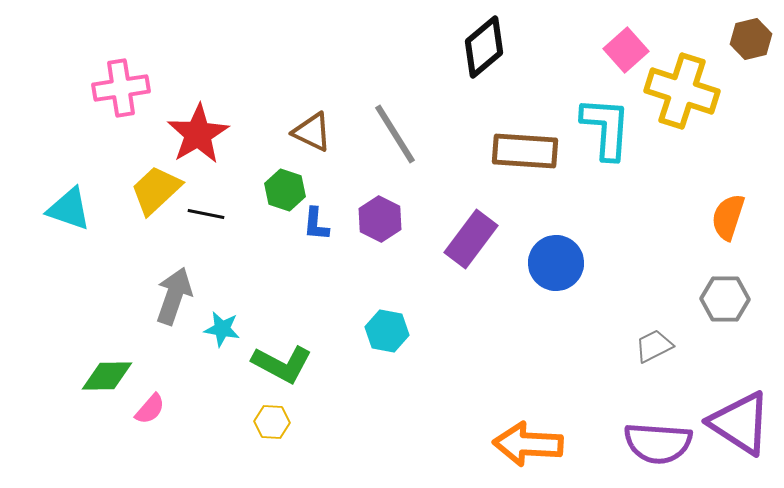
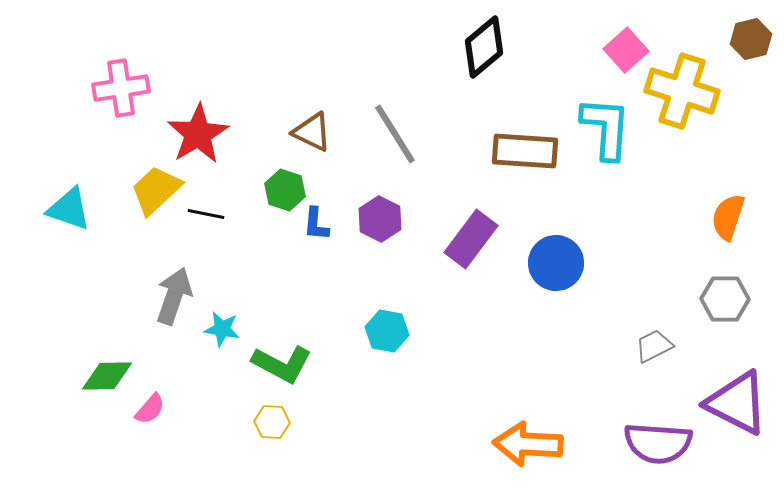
purple triangle: moved 3 px left, 20 px up; rotated 6 degrees counterclockwise
